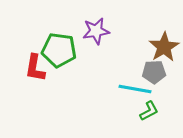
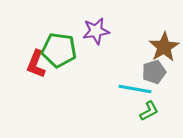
red L-shape: moved 1 px right, 4 px up; rotated 12 degrees clockwise
gray pentagon: rotated 15 degrees counterclockwise
